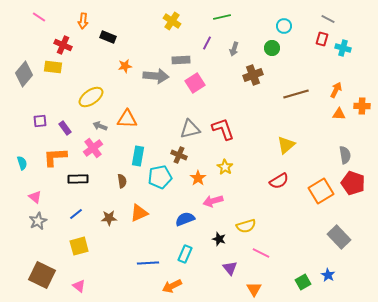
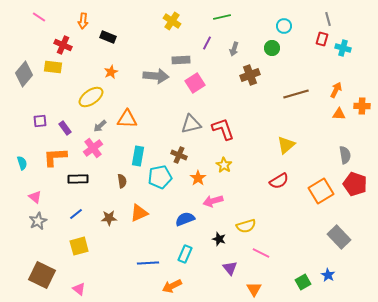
gray line at (328, 19): rotated 48 degrees clockwise
orange star at (125, 66): moved 14 px left, 6 px down; rotated 16 degrees counterclockwise
brown cross at (253, 75): moved 3 px left
gray arrow at (100, 126): rotated 64 degrees counterclockwise
gray triangle at (190, 129): moved 1 px right, 5 px up
yellow star at (225, 167): moved 1 px left, 2 px up
red pentagon at (353, 183): moved 2 px right, 1 px down
pink triangle at (79, 286): moved 3 px down
